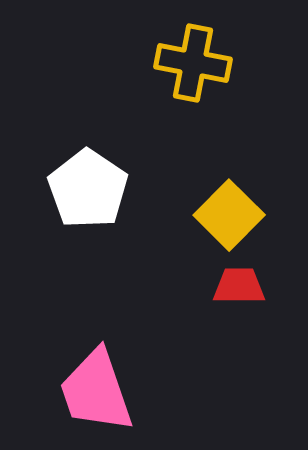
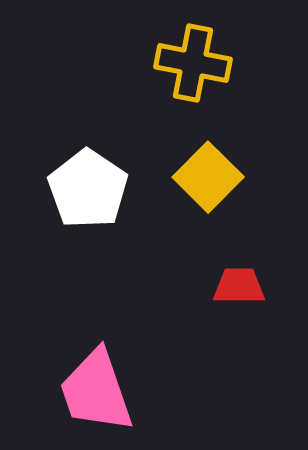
yellow square: moved 21 px left, 38 px up
